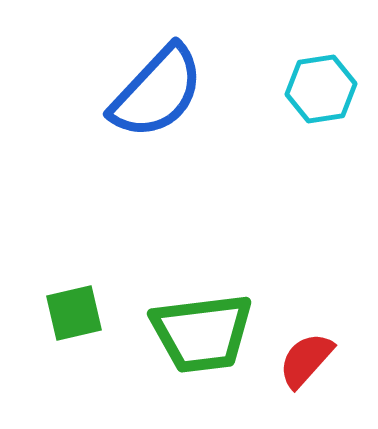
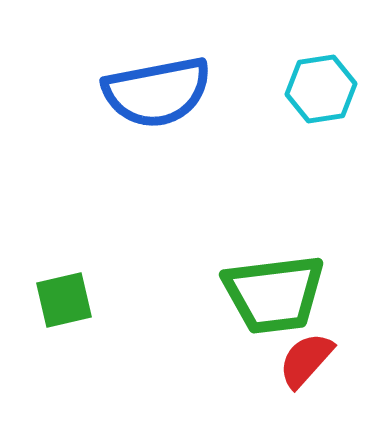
blue semicircle: rotated 36 degrees clockwise
green square: moved 10 px left, 13 px up
green trapezoid: moved 72 px right, 39 px up
